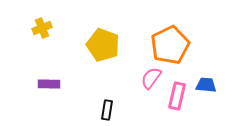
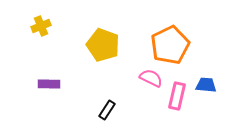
yellow cross: moved 1 px left, 2 px up
pink semicircle: rotated 80 degrees clockwise
black rectangle: rotated 24 degrees clockwise
